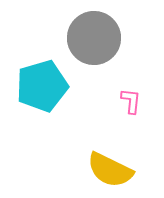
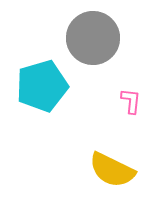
gray circle: moved 1 px left
yellow semicircle: moved 2 px right
